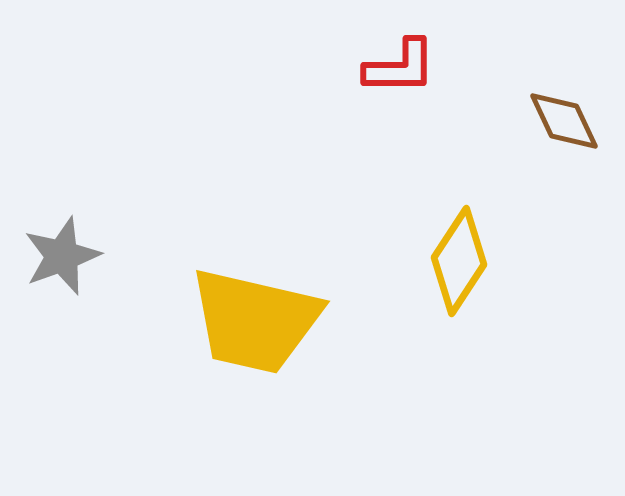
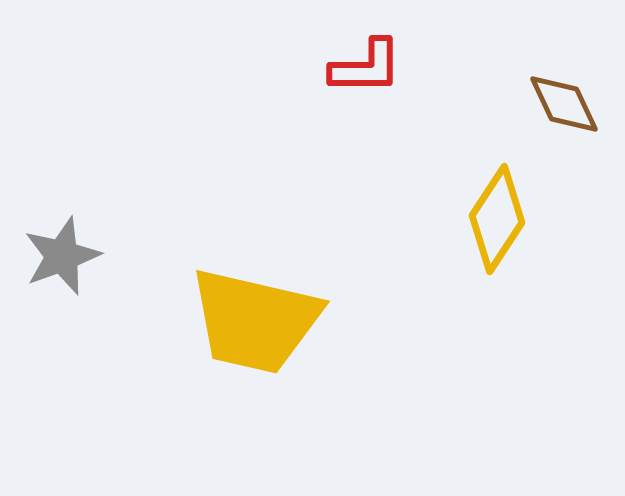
red L-shape: moved 34 px left
brown diamond: moved 17 px up
yellow diamond: moved 38 px right, 42 px up
